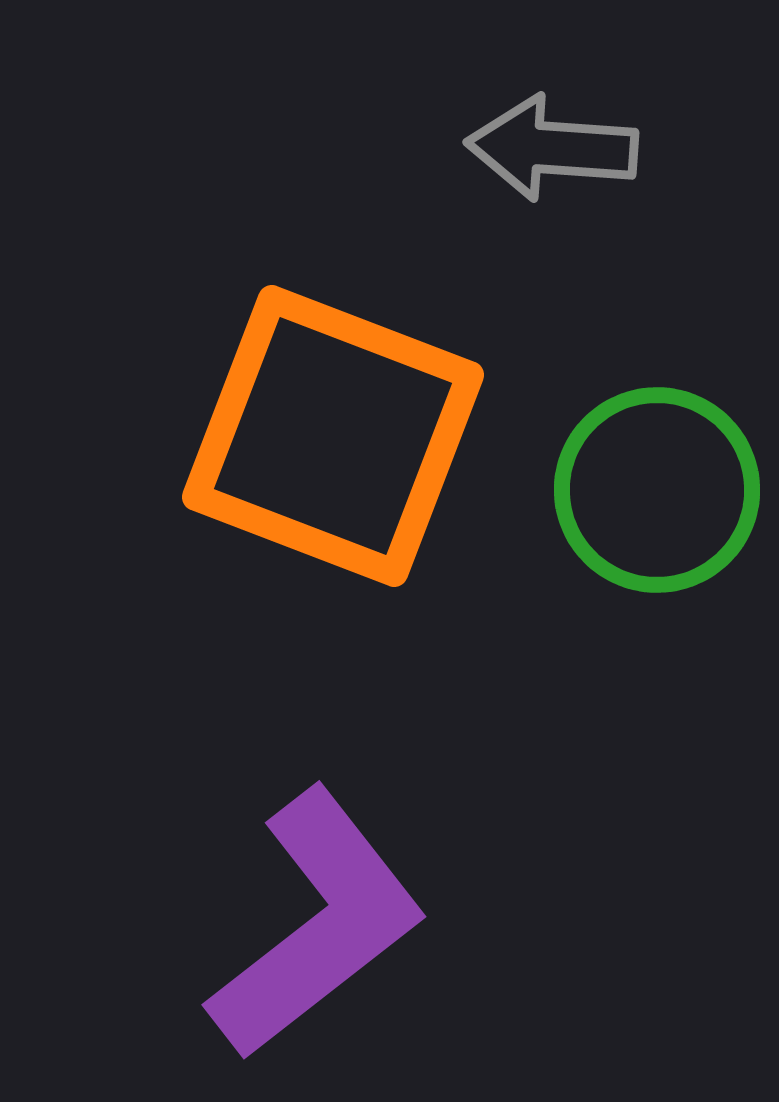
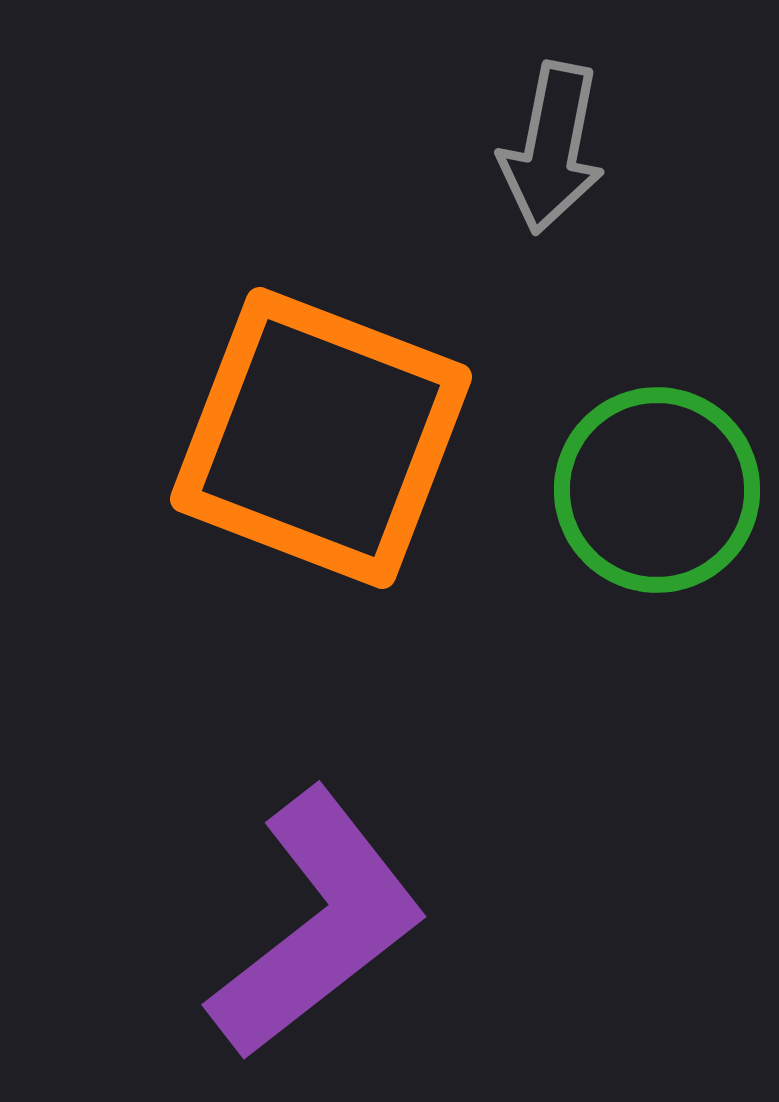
gray arrow: rotated 83 degrees counterclockwise
orange square: moved 12 px left, 2 px down
